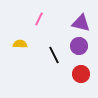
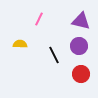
purple triangle: moved 2 px up
